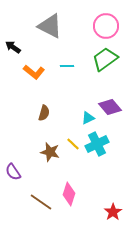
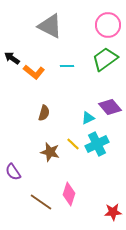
pink circle: moved 2 px right, 1 px up
black arrow: moved 1 px left, 11 px down
red star: rotated 30 degrees clockwise
